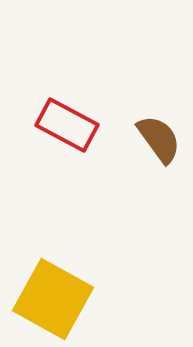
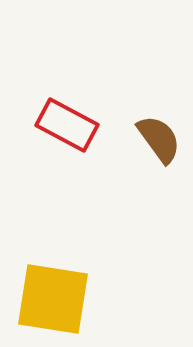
yellow square: rotated 20 degrees counterclockwise
